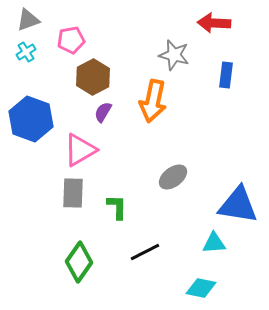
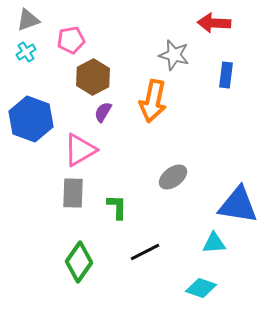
cyan diamond: rotated 8 degrees clockwise
